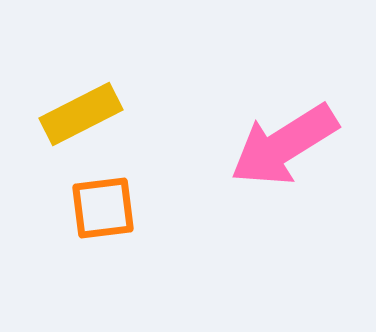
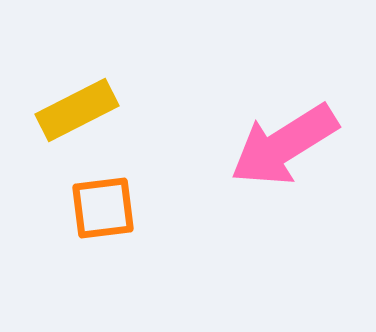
yellow rectangle: moved 4 px left, 4 px up
